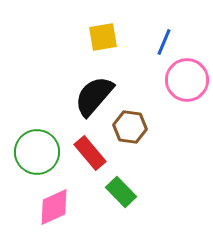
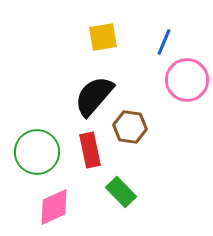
red rectangle: moved 3 px up; rotated 28 degrees clockwise
